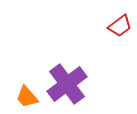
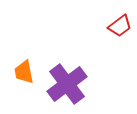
orange trapezoid: moved 3 px left, 25 px up; rotated 30 degrees clockwise
